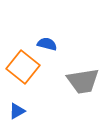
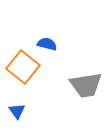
gray trapezoid: moved 3 px right, 4 px down
blue triangle: rotated 36 degrees counterclockwise
